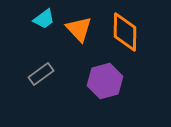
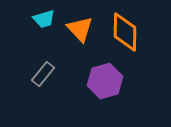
cyan trapezoid: rotated 20 degrees clockwise
orange triangle: moved 1 px right
gray rectangle: moved 2 px right; rotated 15 degrees counterclockwise
